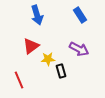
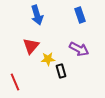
blue rectangle: rotated 14 degrees clockwise
red triangle: rotated 12 degrees counterclockwise
red line: moved 4 px left, 2 px down
